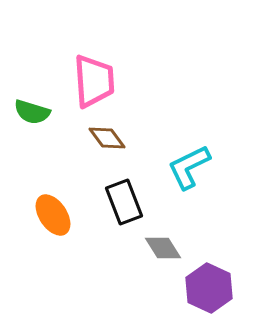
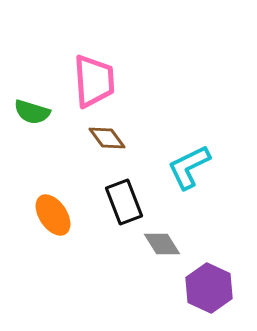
gray diamond: moved 1 px left, 4 px up
